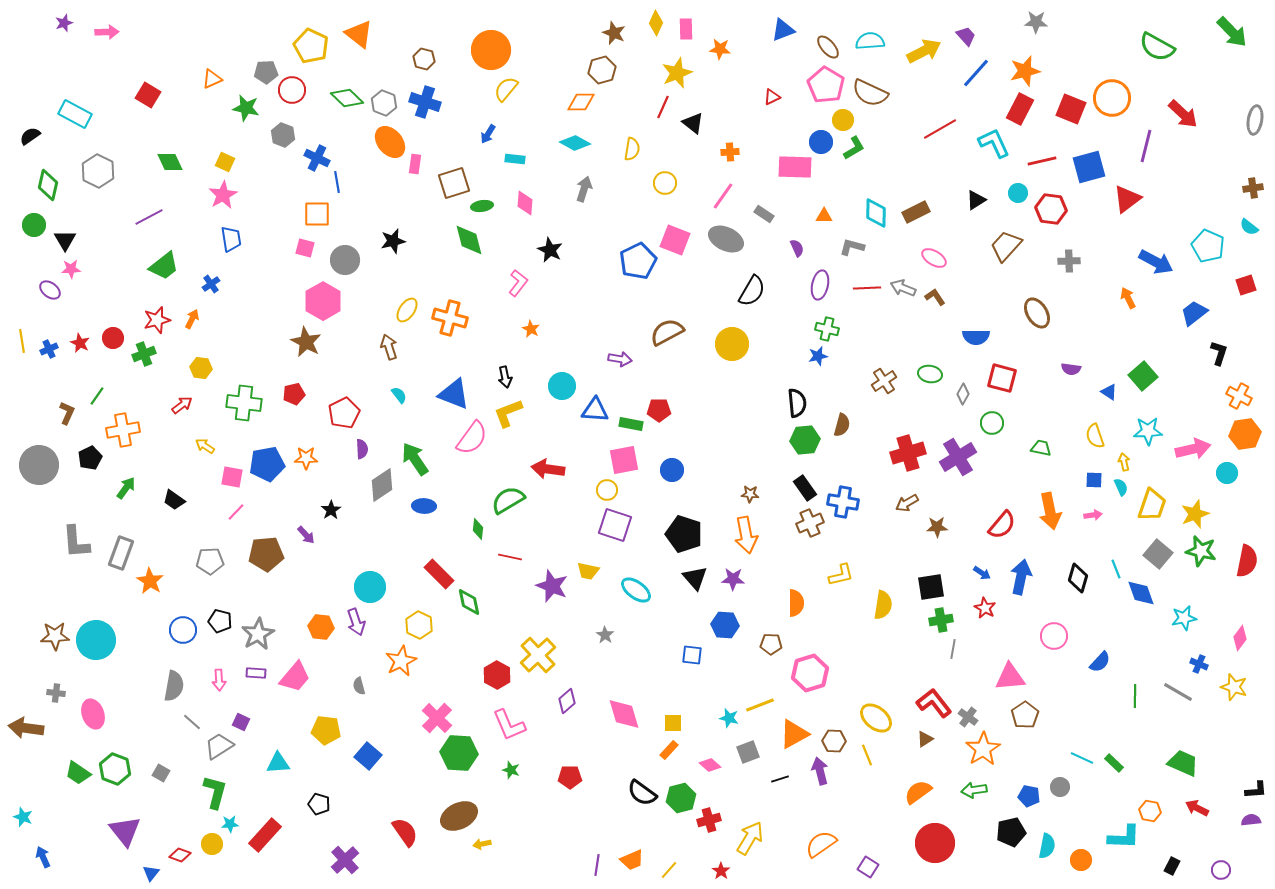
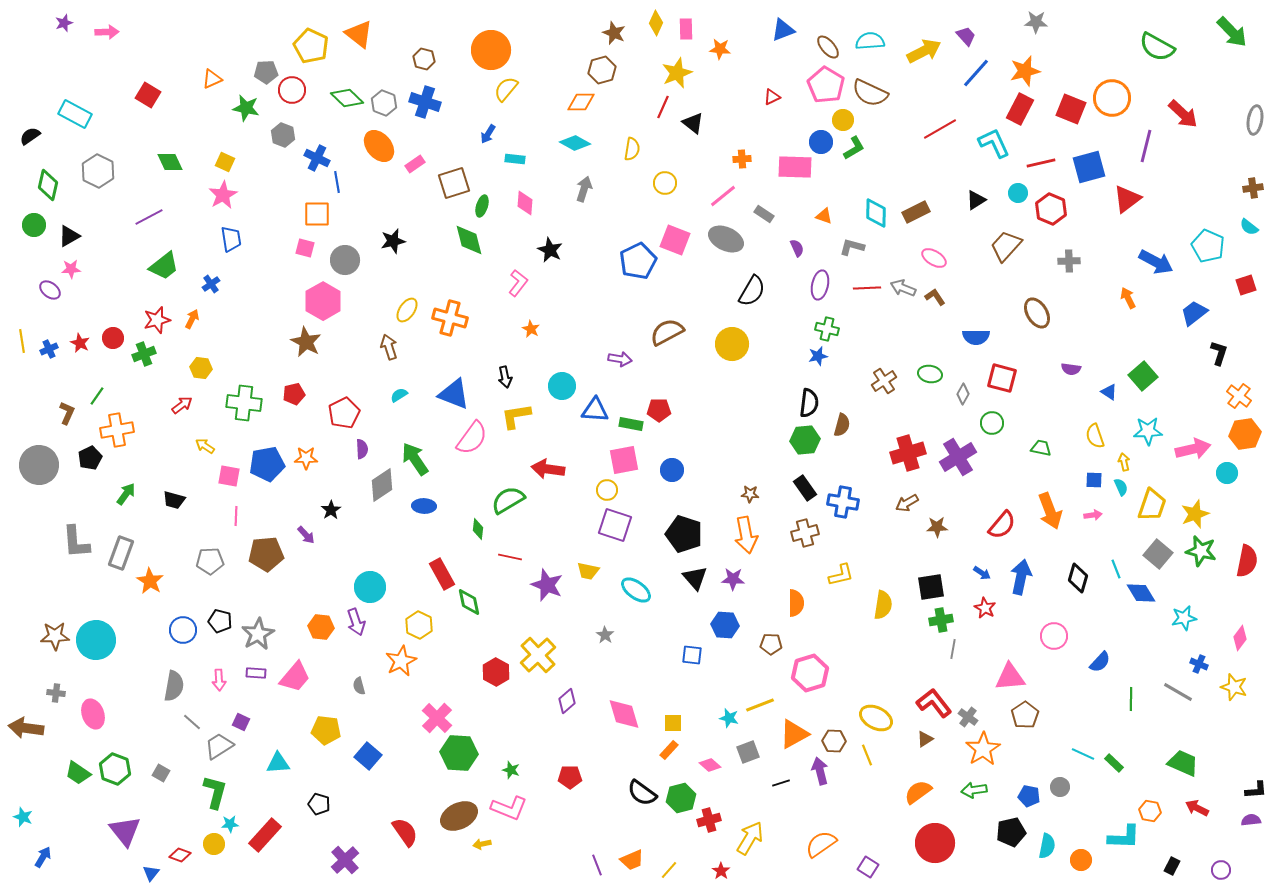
orange ellipse at (390, 142): moved 11 px left, 4 px down
orange cross at (730, 152): moved 12 px right, 7 px down
red line at (1042, 161): moved 1 px left, 2 px down
pink rectangle at (415, 164): rotated 48 degrees clockwise
pink line at (723, 196): rotated 16 degrees clockwise
green ellipse at (482, 206): rotated 65 degrees counterclockwise
red hexagon at (1051, 209): rotated 16 degrees clockwise
orange triangle at (824, 216): rotated 18 degrees clockwise
black triangle at (65, 240): moved 4 px right, 4 px up; rotated 30 degrees clockwise
cyan semicircle at (399, 395): rotated 84 degrees counterclockwise
orange cross at (1239, 396): rotated 10 degrees clockwise
black semicircle at (797, 403): moved 12 px right; rotated 12 degrees clockwise
yellow L-shape at (508, 413): moved 8 px right, 3 px down; rotated 12 degrees clockwise
orange cross at (123, 430): moved 6 px left
pink square at (232, 477): moved 3 px left, 1 px up
green arrow at (126, 488): moved 6 px down
black trapezoid at (174, 500): rotated 20 degrees counterclockwise
orange arrow at (1050, 511): rotated 9 degrees counterclockwise
pink line at (236, 512): moved 4 px down; rotated 42 degrees counterclockwise
brown cross at (810, 523): moved 5 px left, 10 px down; rotated 8 degrees clockwise
red rectangle at (439, 574): moved 3 px right; rotated 16 degrees clockwise
purple star at (552, 586): moved 5 px left, 1 px up
blue diamond at (1141, 593): rotated 12 degrees counterclockwise
red hexagon at (497, 675): moved 1 px left, 3 px up
green line at (1135, 696): moved 4 px left, 3 px down
yellow ellipse at (876, 718): rotated 12 degrees counterclockwise
pink L-shape at (509, 725): moved 83 px down; rotated 45 degrees counterclockwise
cyan line at (1082, 758): moved 1 px right, 4 px up
black line at (780, 779): moved 1 px right, 4 px down
yellow circle at (212, 844): moved 2 px right
blue arrow at (43, 857): rotated 55 degrees clockwise
purple line at (597, 865): rotated 30 degrees counterclockwise
